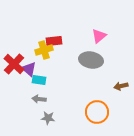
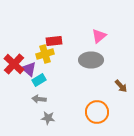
yellow cross: moved 1 px right, 4 px down
gray ellipse: rotated 10 degrees counterclockwise
cyan rectangle: rotated 40 degrees counterclockwise
brown arrow: rotated 120 degrees counterclockwise
